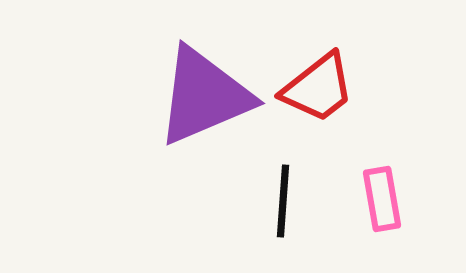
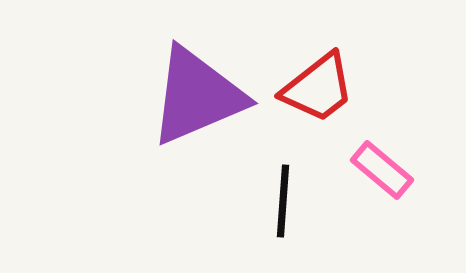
purple triangle: moved 7 px left
pink rectangle: moved 29 px up; rotated 40 degrees counterclockwise
